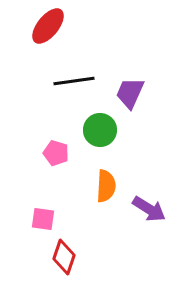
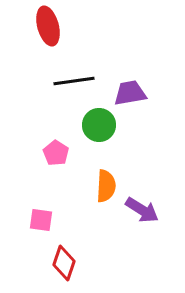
red ellipse: rotated 54 degrees counterclockwise
purple trapezoid: rotated 56 degrees clockwise
green circle: moved 1 px left, 5 px up
pink pentagon: rotated 15 degrees clockwise
purple arrow: moved 7 px left, 1 px down
pink square: moved 2 px left, 1 px down
red diamond: moved 6 px down
